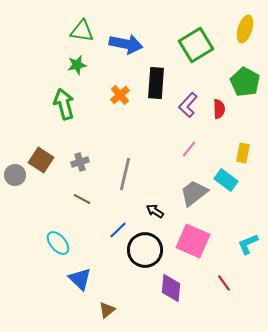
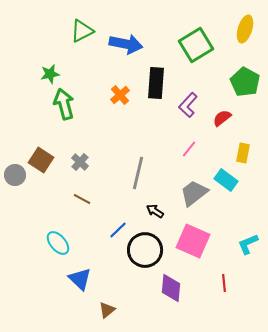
green triangle: rotated 35 degrees counterclockwise
green star: moved 27 px left, 9 px down
red semicircle: moved 3 px right, 9 px down; rotated 126 degrees counterclockwise
gray cross: rotated 30 degrees counterclockwise
gray line: moved 13 px right, 1 px up
red line: rotated 30 degrees clockwise
